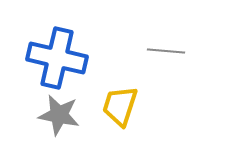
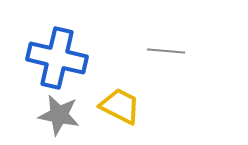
yellow trapezoid: rotated 99 degrees clockwise
